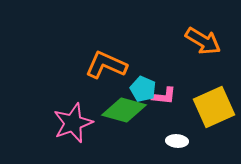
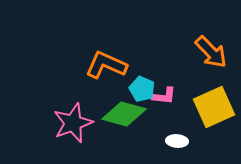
orange arrow: moved 8 px right, 11 px down; rotated 15 degrees clockwise
cyan pentagon: moved 1 px left
green diamond: moved 4 px down
